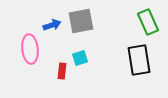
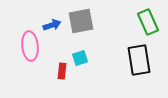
pink ellipse: moved 3 px up
